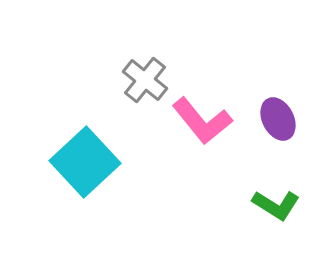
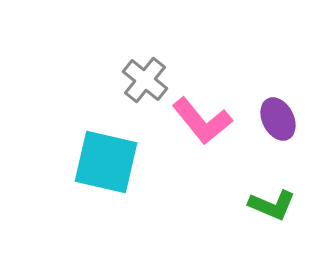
cyan square: moved 21 px right; rotated 34 degrees counterclockwise
green L-shape: moved 4 px left; rotated 9 degrees counterclockwise
